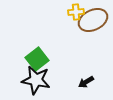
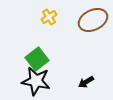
yellow cross: moved 27 px left, 5 px down; rotated 28 degrees counterclockwise
black star: moved 1 px down
